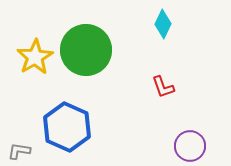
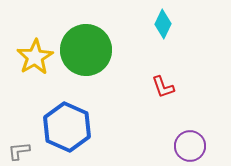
gray L-shape: rotated 15 degrees counterclockwise
